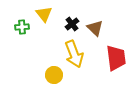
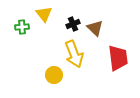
black cross: moved 1 px right; rotated 16 degrees clockwise
red trapezoid: moved 2 px right
